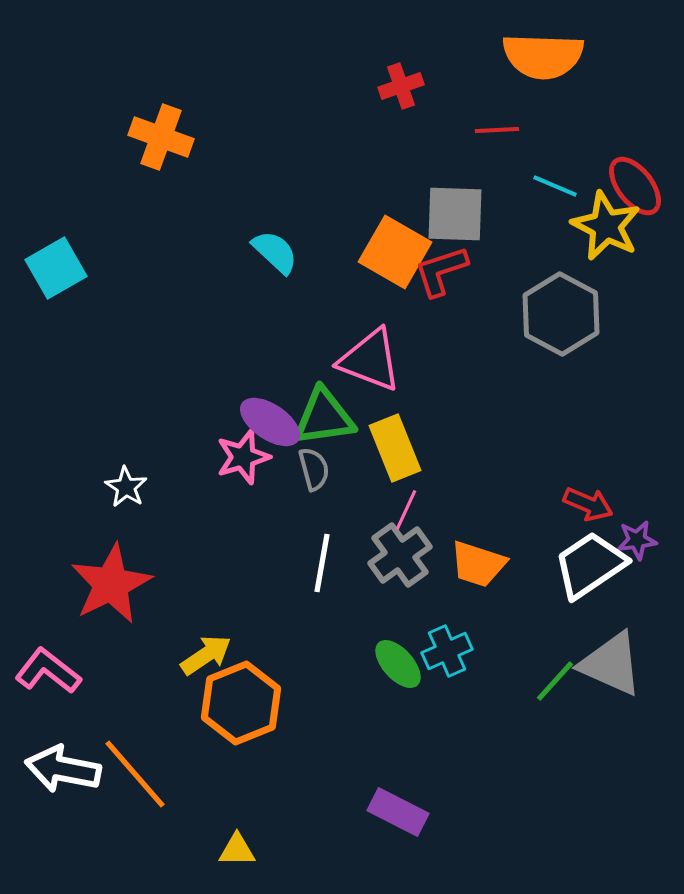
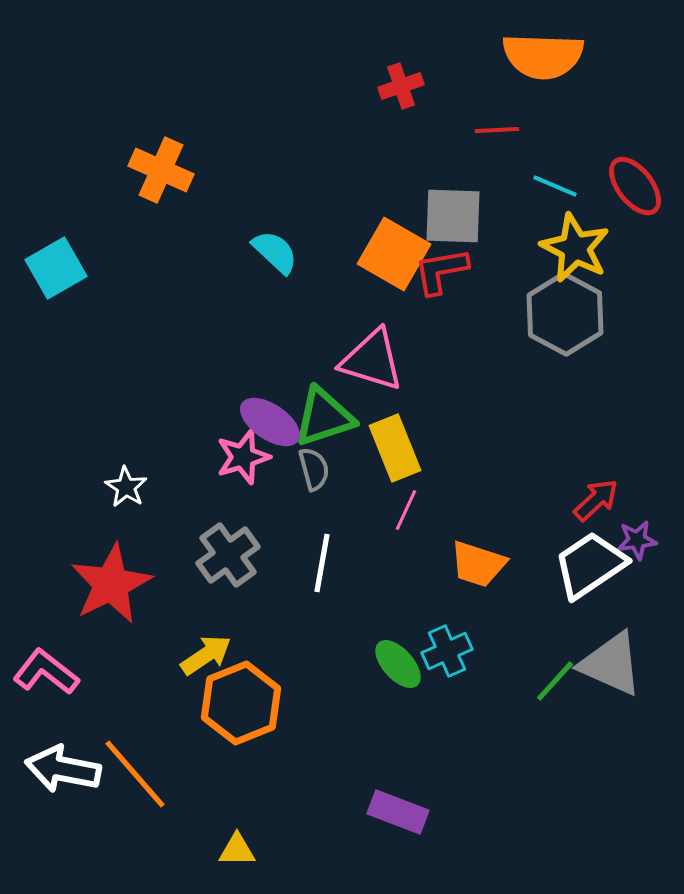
orange cross: moved 33 px down; rotated 4 degrees clockwise
gray square: moved 2 px left, 2 px down
yellow star: moved 31 px left, 22 px down
orange square: moved 1 px left, 2 px down
red L-shape: rotated 8 degrees clockwise
gray hexagon: moved 4 px right
pink triangle: moved 2 px right; rotated 4 degrees counterclockwise
green triangle: rotated 10 degrees counterclockwise
red arrow: moved 8 px right, 4 px up; rotated 66 degrees counterclockwise
gray cross: moved 172 px left
pink L-shape: moved 2 px left, 1 px down
purple rectangle: rotated 6 degrees counterclockwise
